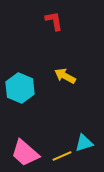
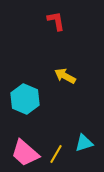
red L-shape: moved 2 px right
cyan hexagon: moved 5 px right, 11 px down
yellow line: moved 6 px left, 2 px up; rotated 36 degrees counterclockwise
